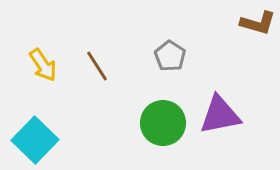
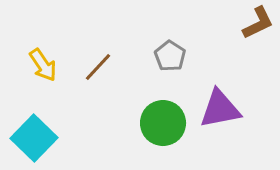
brown L-shape: rotated 42 degrees counterclockwise
brown line: moved 1 px right, 1 px down; rotated 76 degrees clockwise
purple triangle: moved 6 px up
cyan square: moved 1 px left, 2 px up
